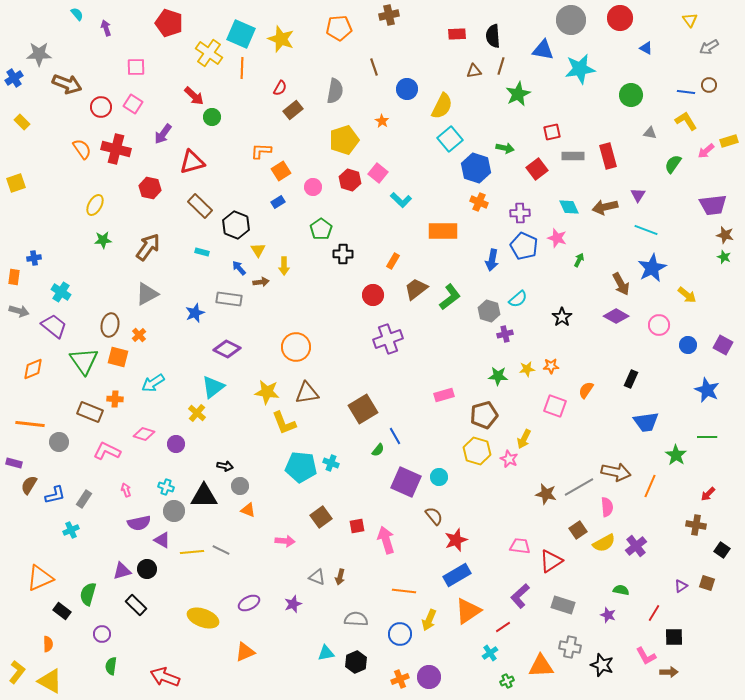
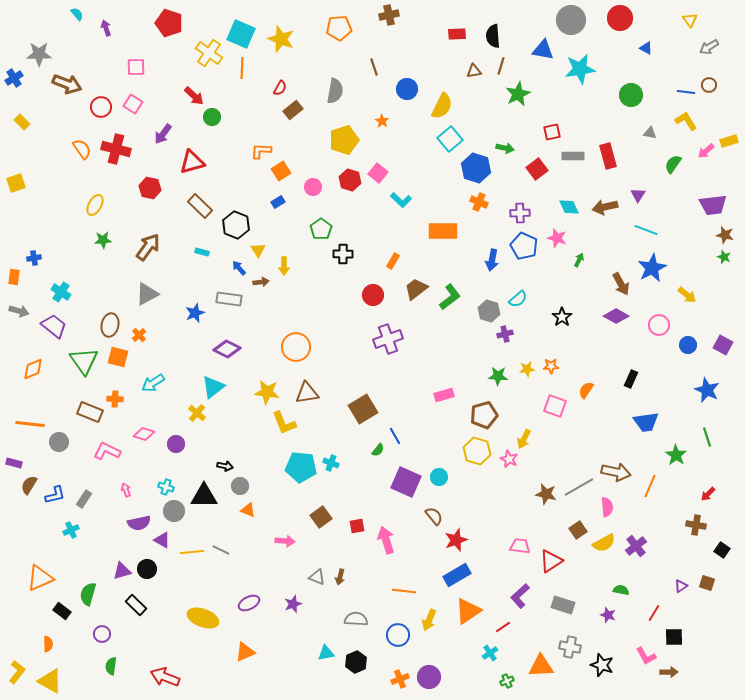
green line at (707, 437): rotated 72 degrees clockwise
blue circle at (400, 634): moved 2 px left, 1 px down
